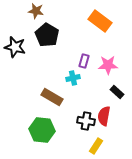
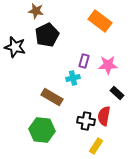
black pentagon: rotated 15 degrees clockwise
black rectangle: moved 1 px down
